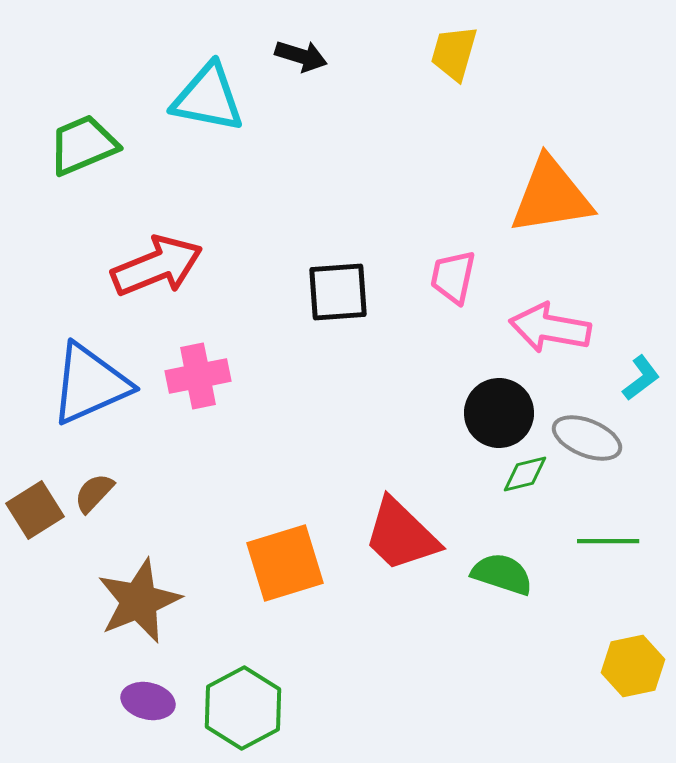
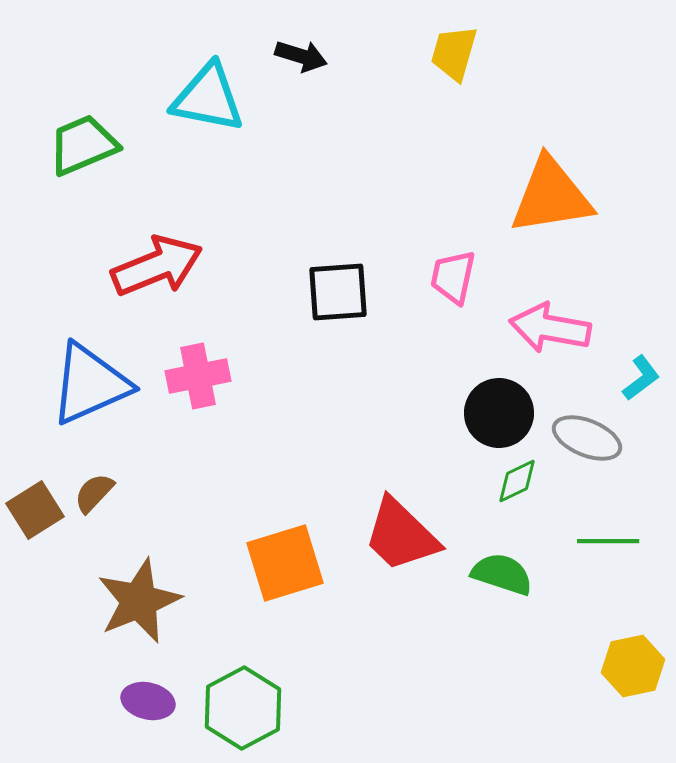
green diamond: moved 8 px left, 7 px down; rotated 12 degrees counterclockwise
